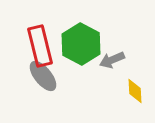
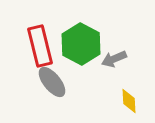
gray arrow: moved 2 px right, 1 px up
gray ellipse: moved 9 px right, 6 px down
yellow diamond: moved 6 px left, 10 px down
